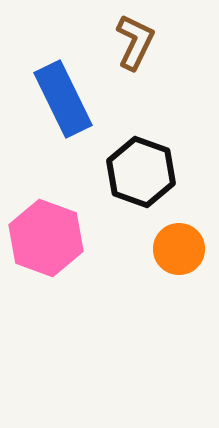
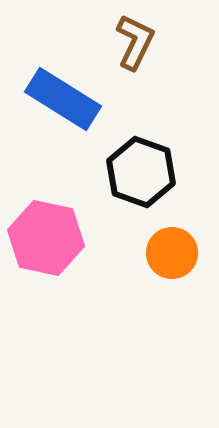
blue rectangle: rotated 32 degrees counterclockwise
pink hexagon: rotated 8 degrees counterclockwise
orange circle: moved 7 px left, 4 px down
